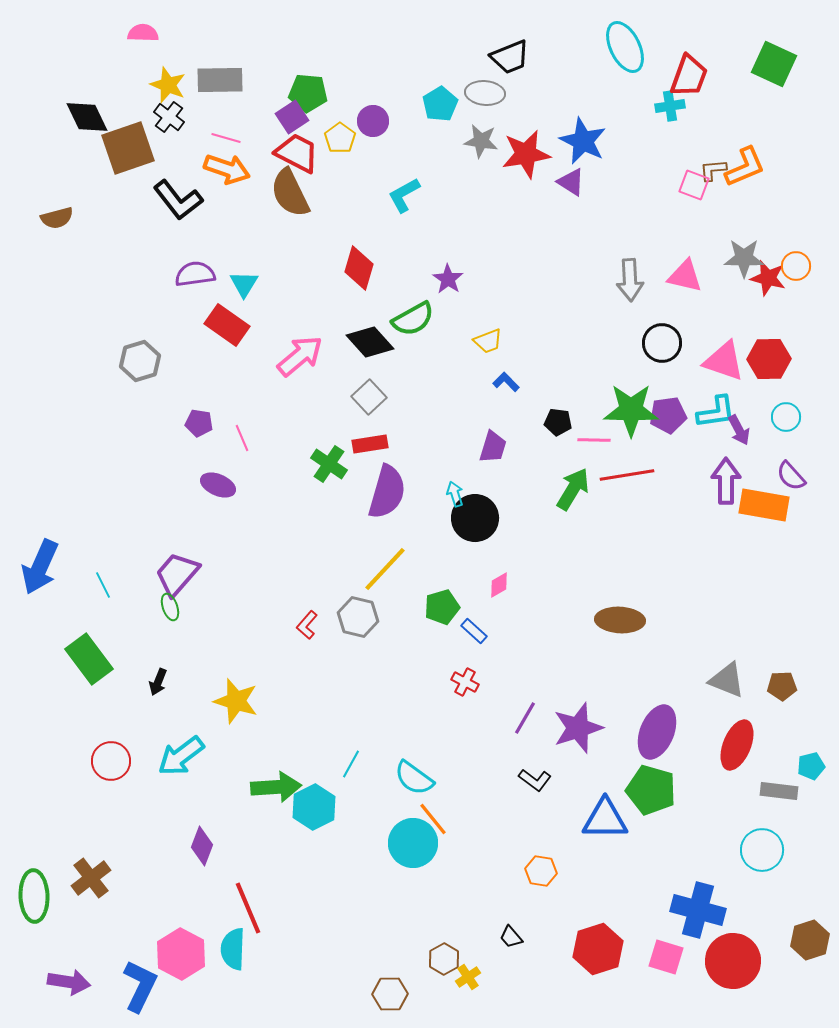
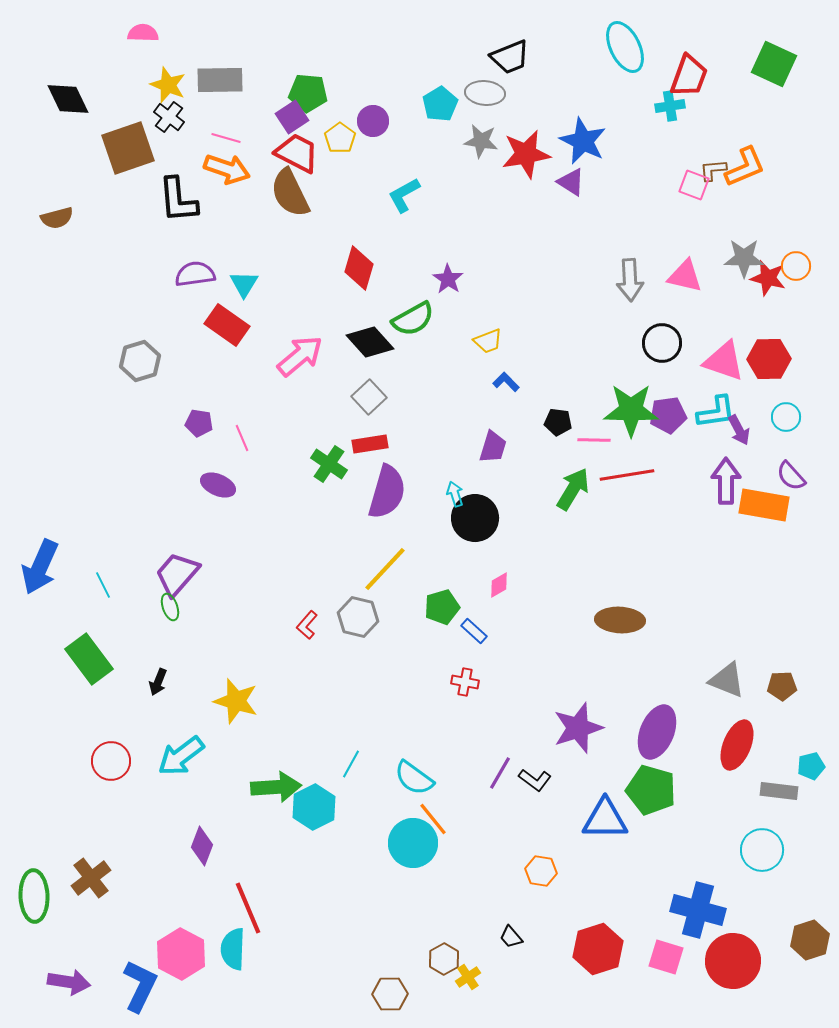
black diamond at (87, 117): moved 19 px left, 18 px up
black L-shape at (178, 200): rotated 33 degrees clockwise
red cross at (465, 682): rotated 16 degrees counterclockwise
purple line at (525, 718): moved 25 px left, 55 px down
